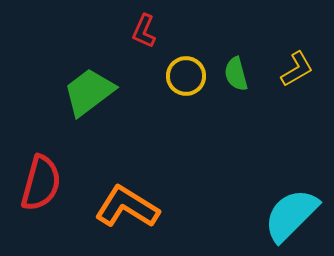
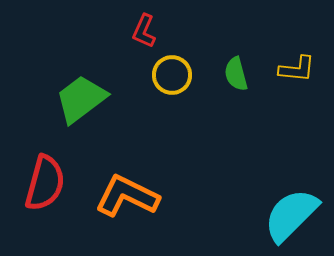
yellow L-shape: rotated 36 degrees clockwise
yellow circle: moved 14 px left, 1 px up
green trapezoid: moved 8 px left, 7 px down
red semicircle: moved 4 px right
orange L-shape: moved 11 px up; rotated 6 degrees counterclockwise
